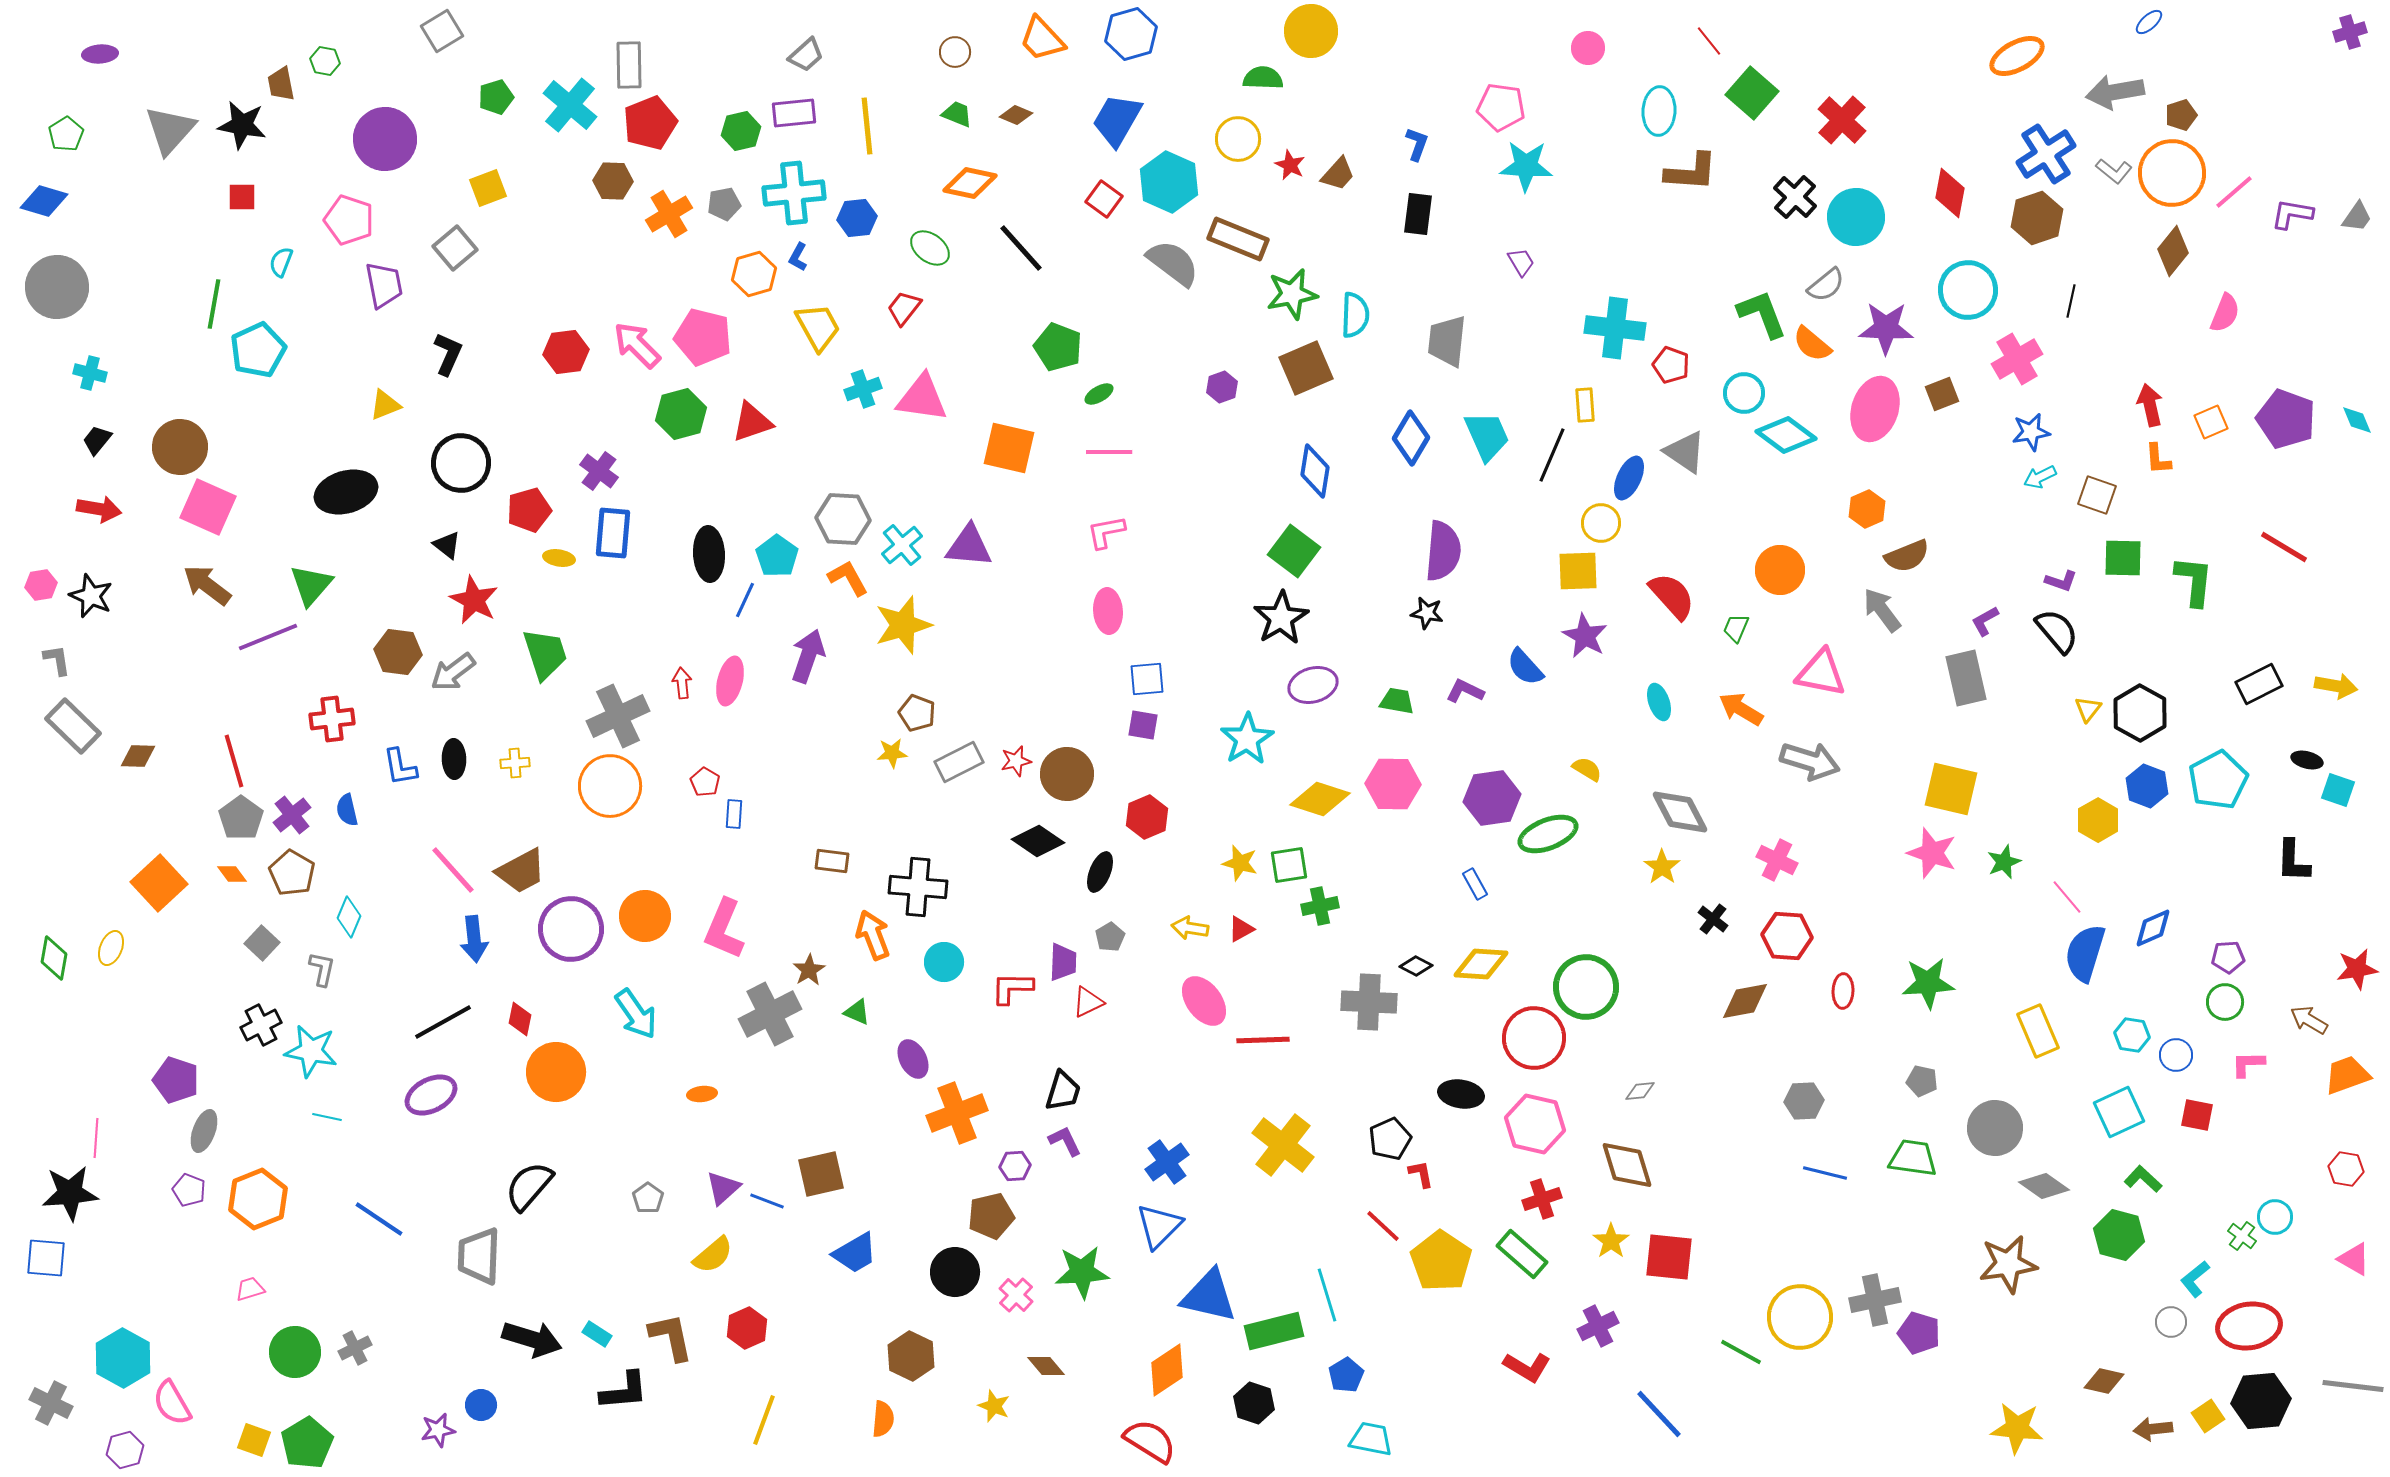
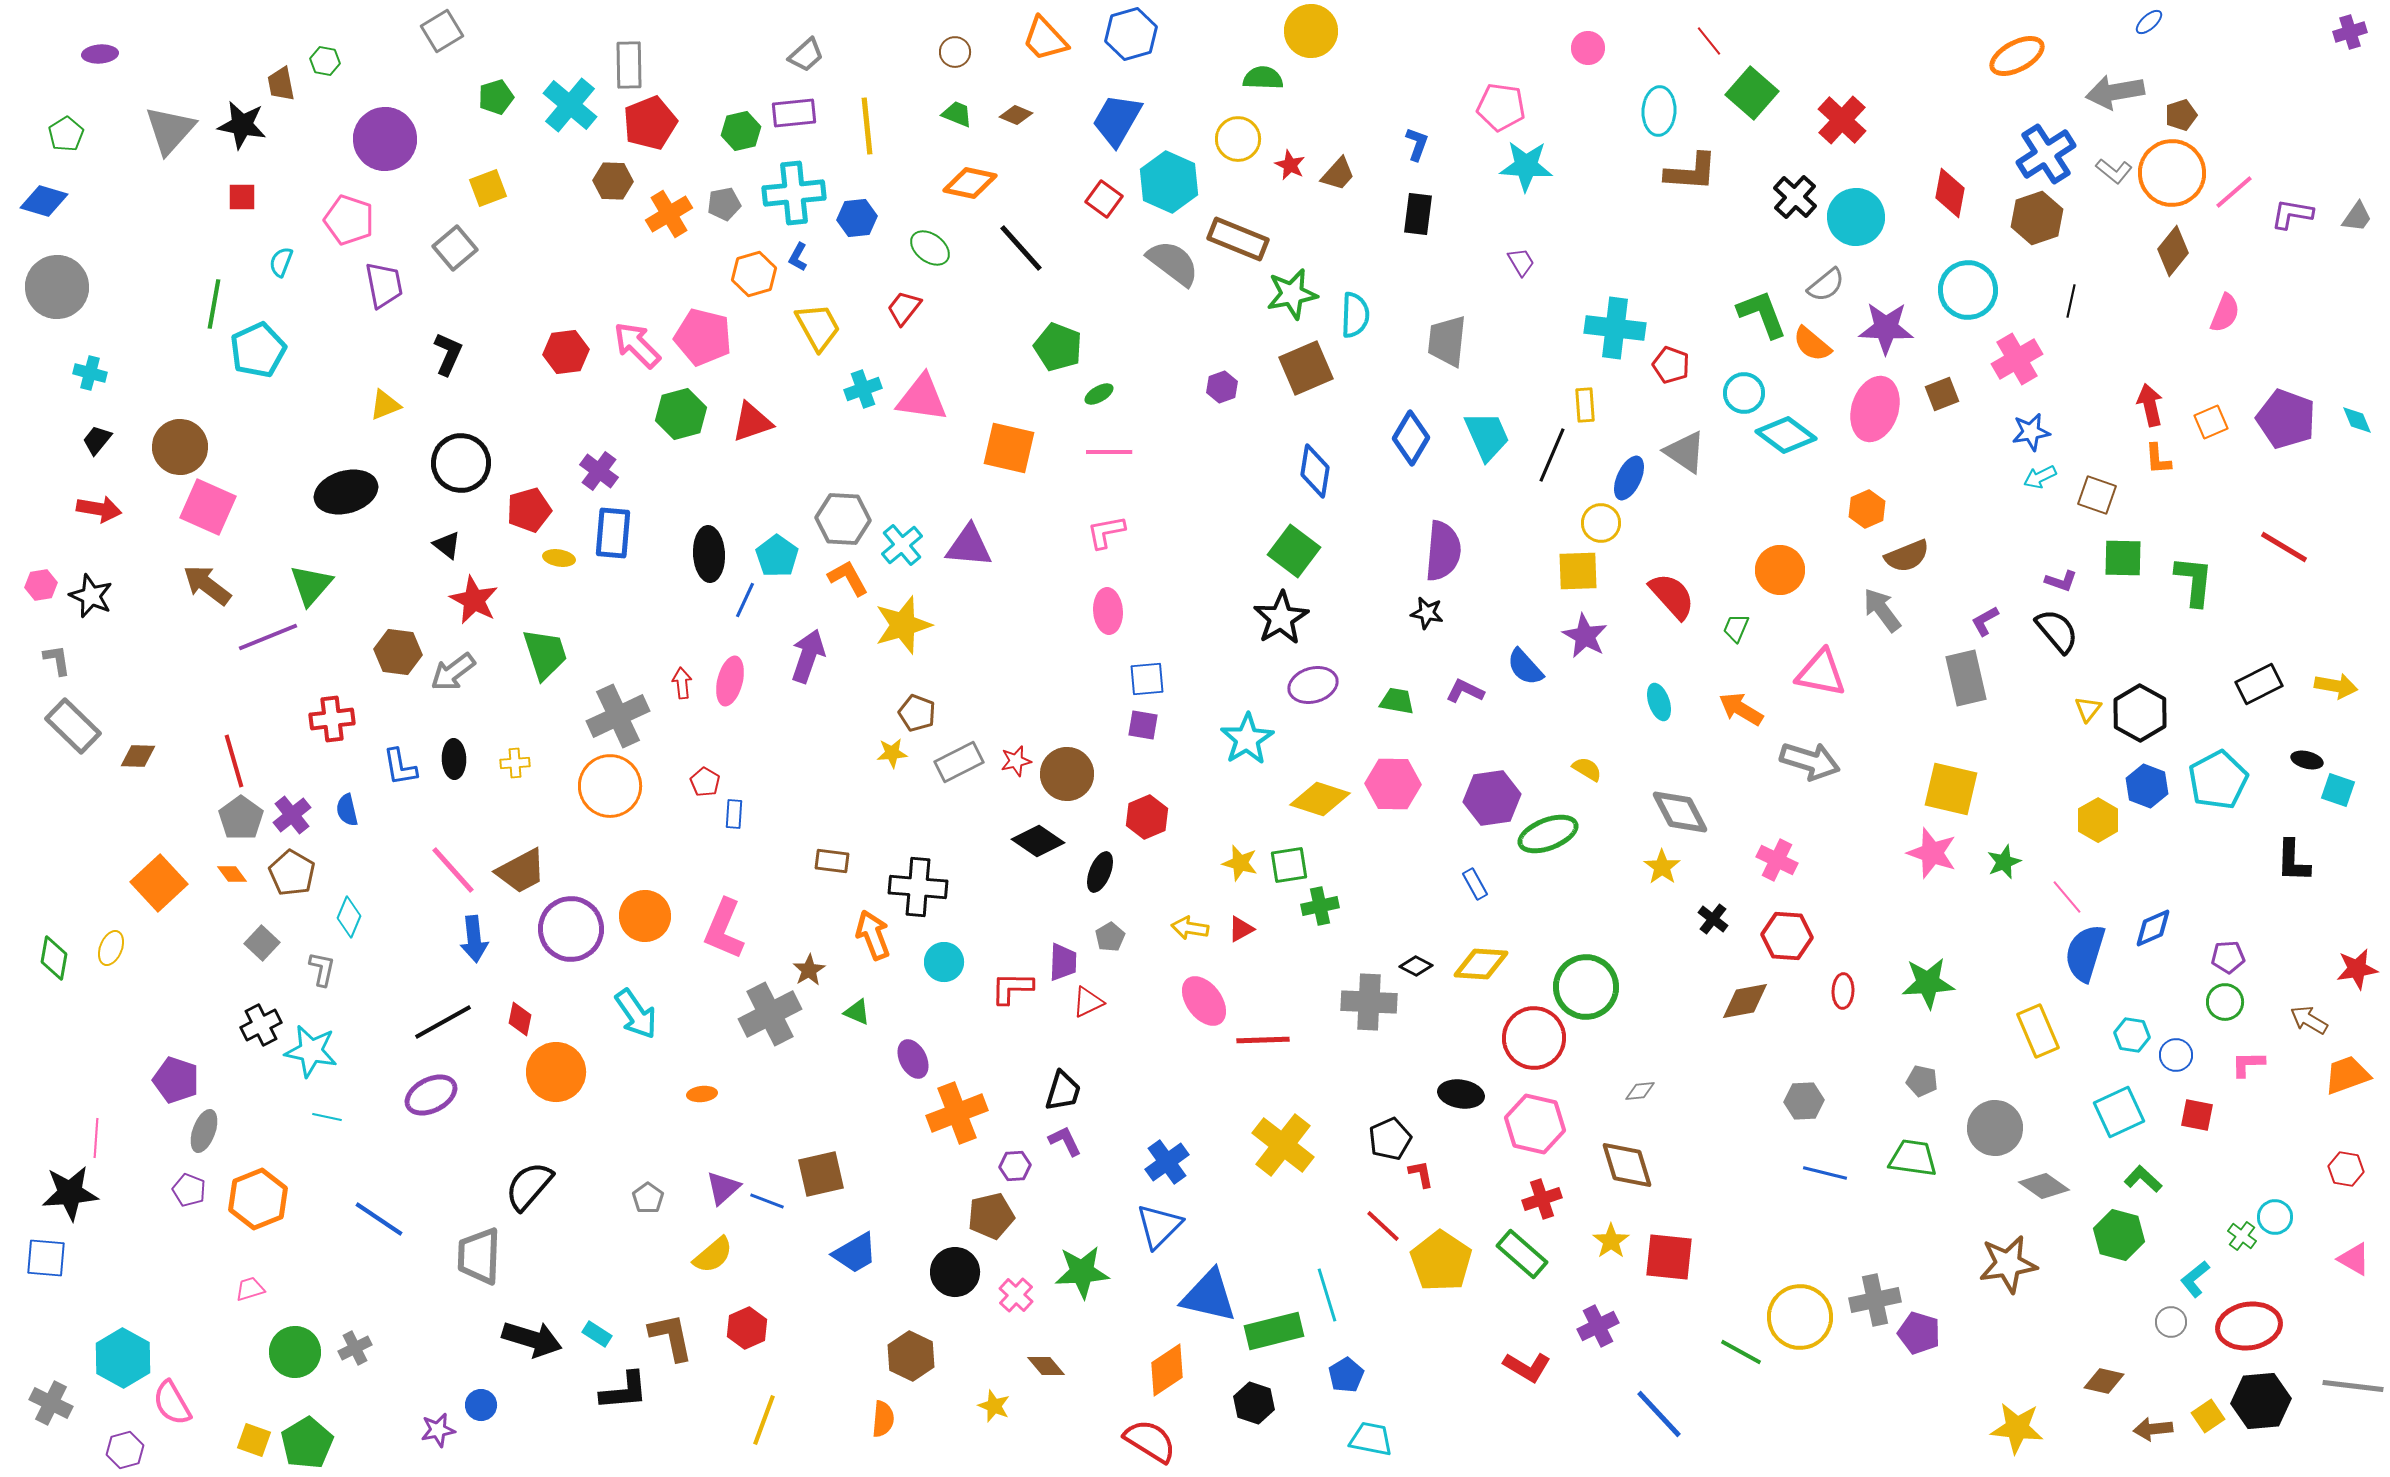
orange trapezoid at (1042, 39): moved 3 px right
